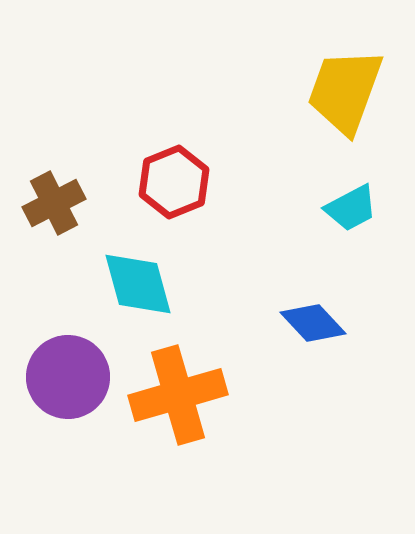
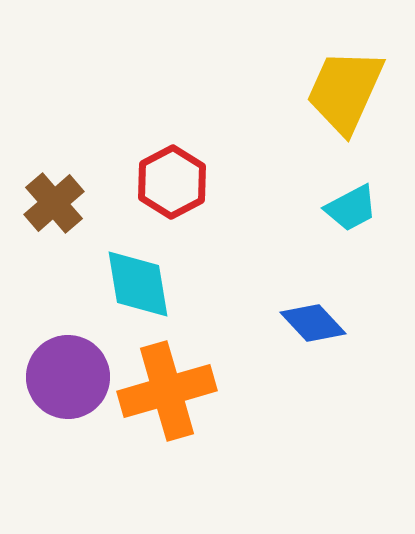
yellow trapezoid: rotated 4 degrees clockwise
red hexagon: moved 2 px left; rotated 6 degrees counterclockwise
brown cross: rotated 14 degrees counterclockwise
cyan diamond: rotated 6 degrees clockwise
orange cross: moved 11 px left, 4 px up
